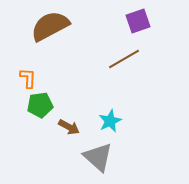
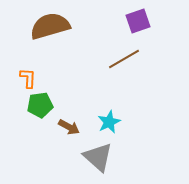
brown semicircle: rotated 12 degrees clockwise
cyan star: moved 1 px left, 1 px down
